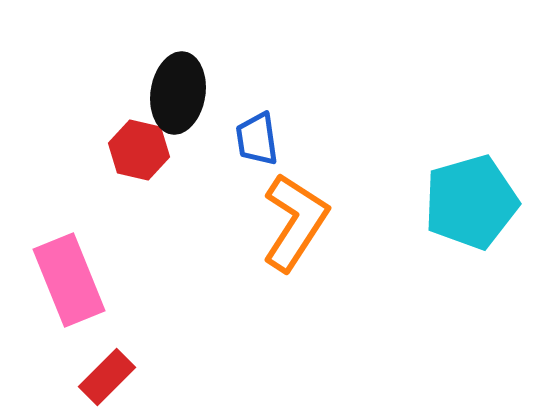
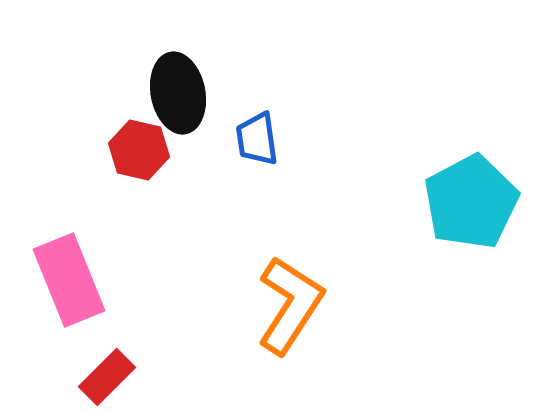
black ellipse: rotated 20 degrees counterclockwise
cyan pentagon: rotated 12 degrees counterclockwise
orange L-shape: moved 5 px left, 83 px down
